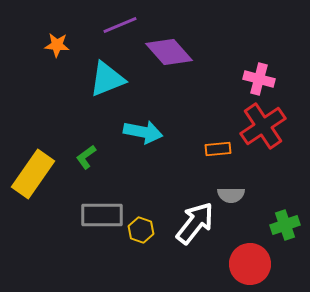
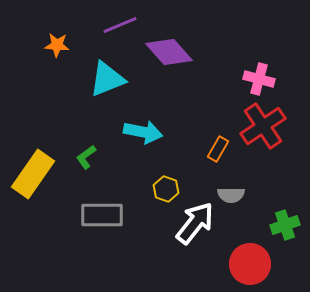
orange rectangle: rotated 55 degrees counterclockwise
yellow hexagon: moved 25 px right, 41 px up
